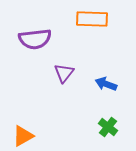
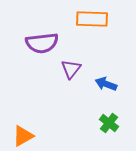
purple semicircle: moved 7 px right, 4 px down
purple triangle: moved 7 px right, 4 px up
green cross: moved 1 px right, 4 px up
